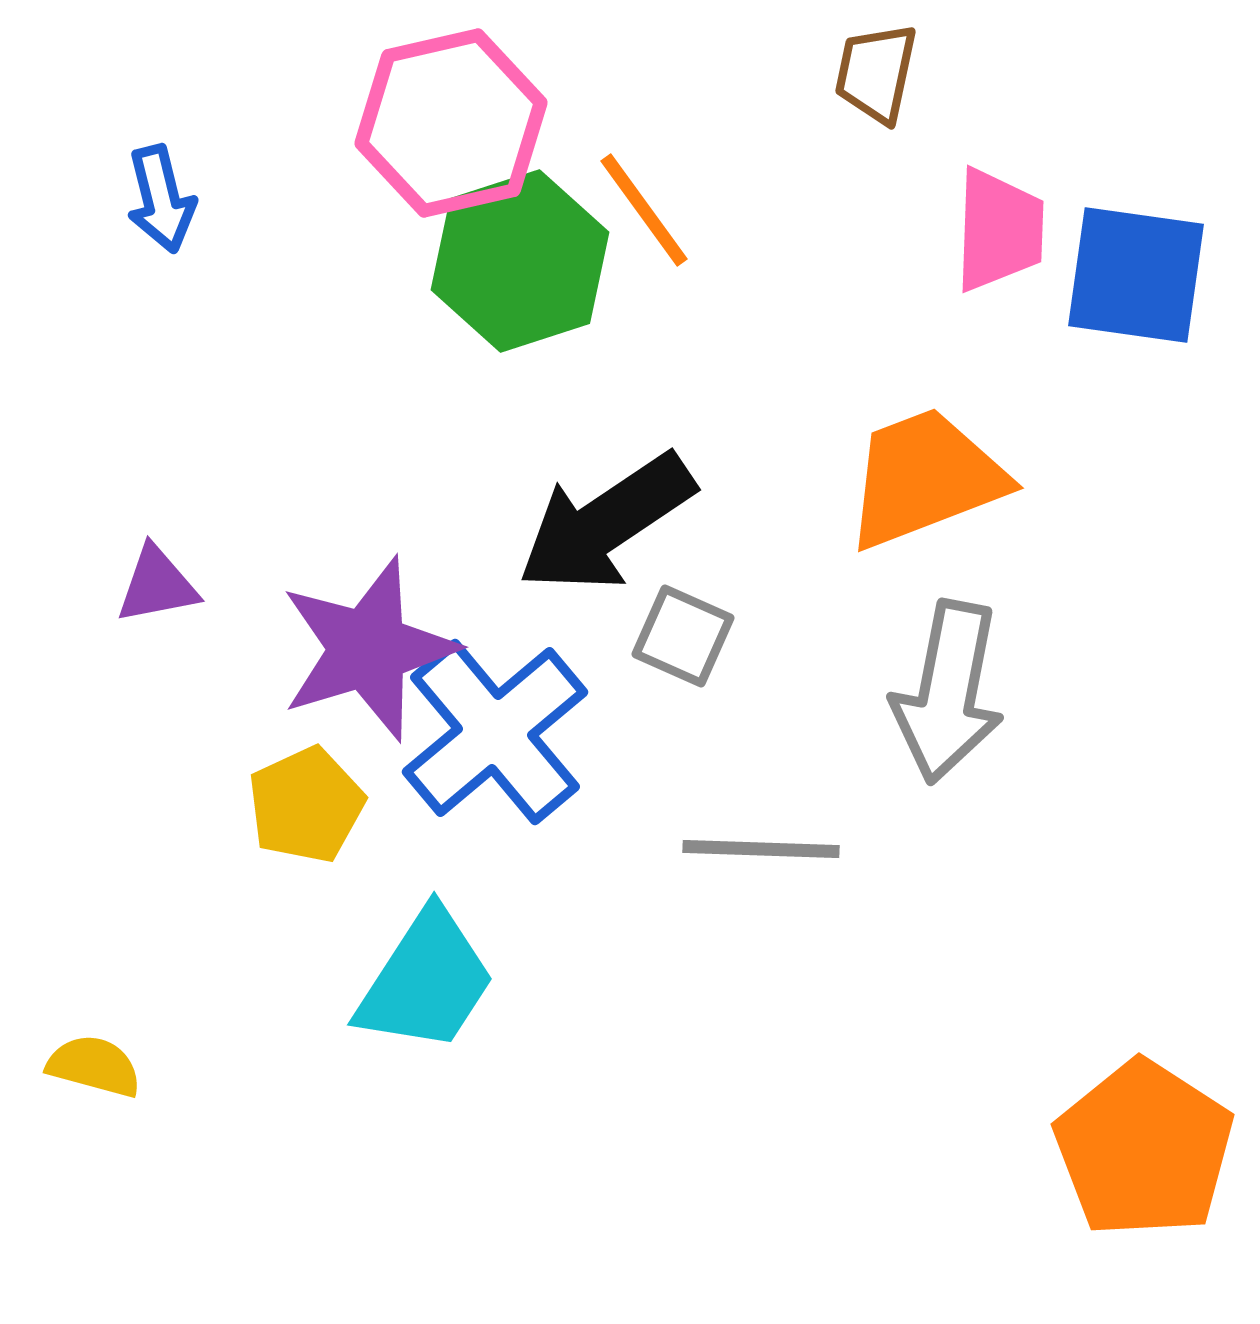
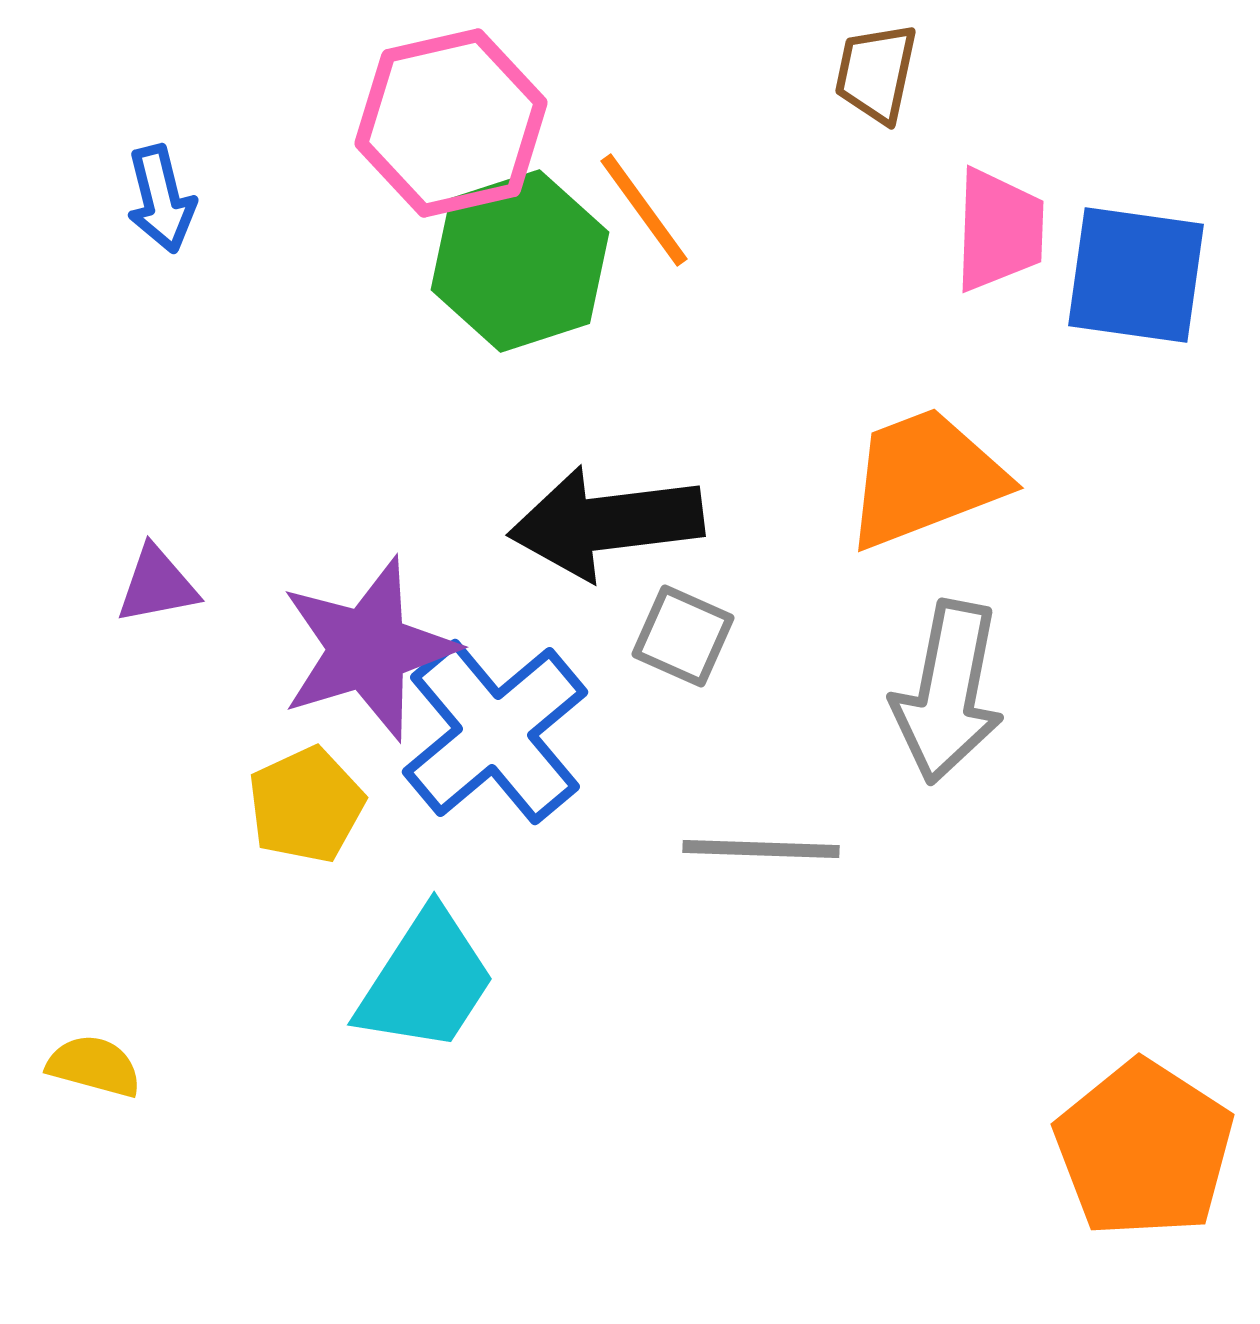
black arrow: rotated 27 degrees clockwise
